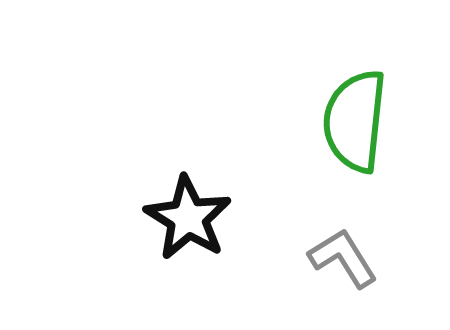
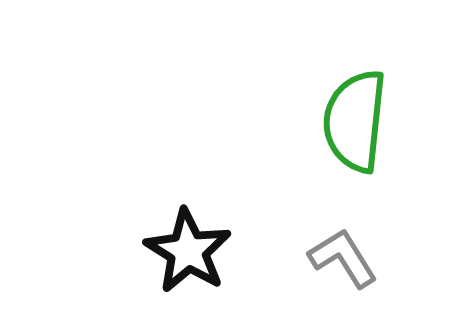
black star: moved 33 px down
